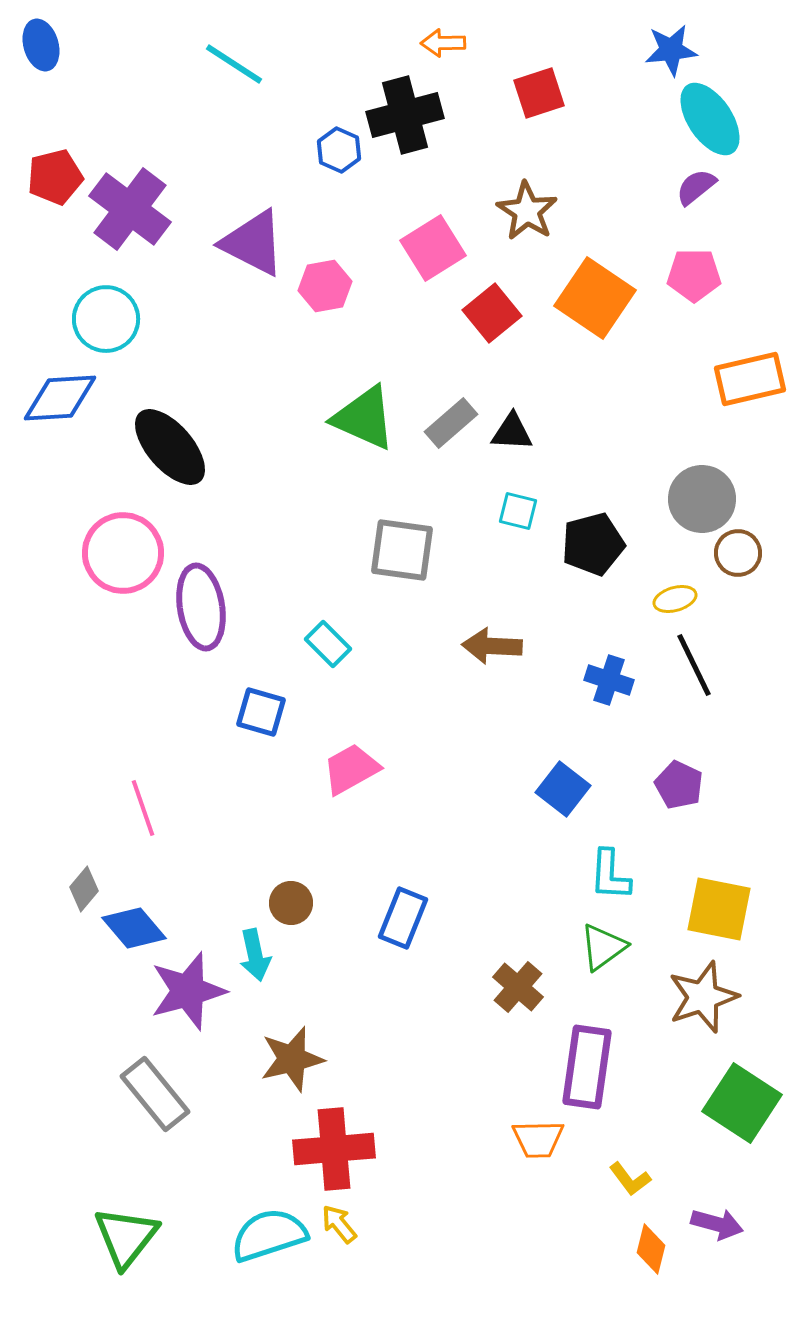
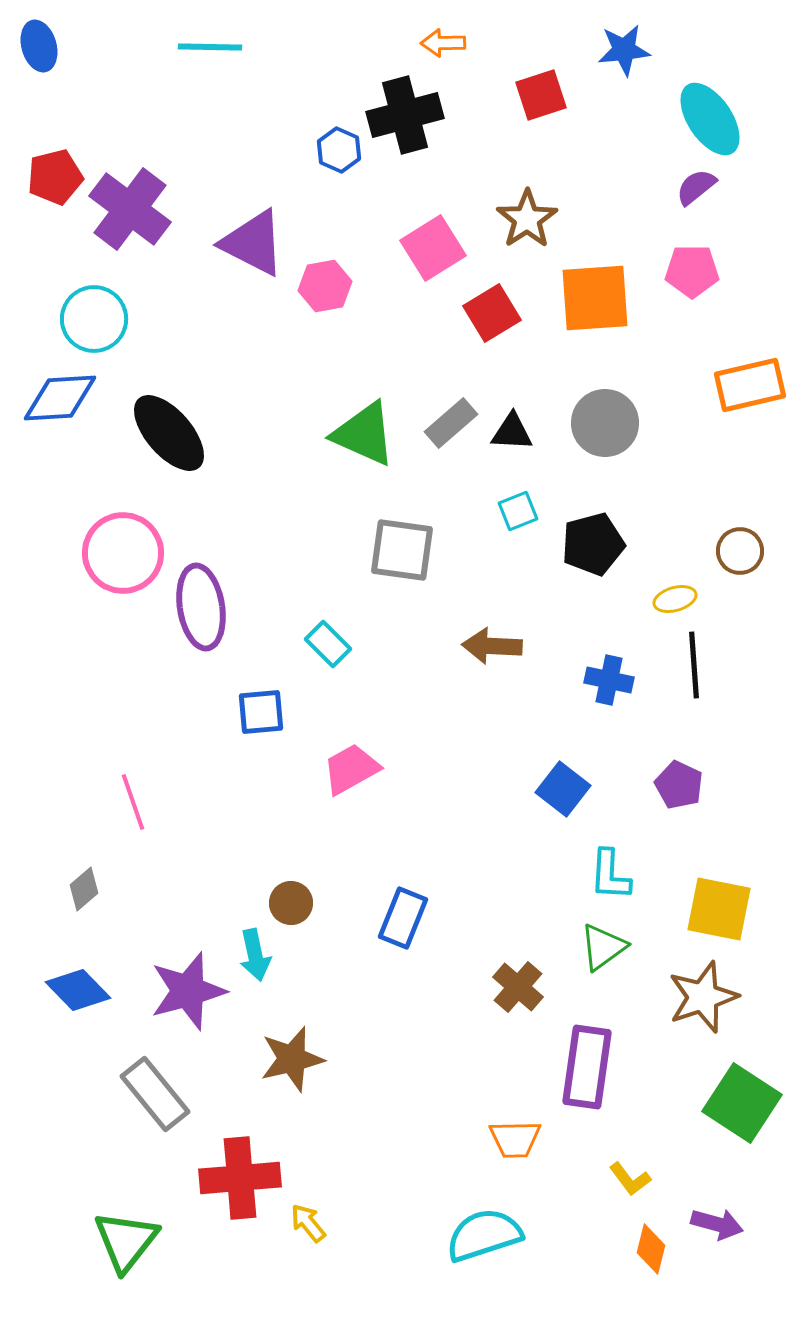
blue ellipse at (41, 45): moved 2 px left, 1 px down
blue star at (671, 50): moved 47 px left
cyan line at (234, 64): moved 24 px left, 17 px up; rotated 32 degrees counterclockwise
red square at (539, 93): moved 2 px right, 2 px down
brown star at (527, 211): moved 8 px down; rotated 6 degrees clockwise
pink pentagon at (694, 275): moved 2 px left, 4 px up
orange square at (595, 298): rotated 38 degrees counterclockwise
red square at (492, 313): rotated 8 degrees clockwise
cyan circle at (106, 319): moved 12 px left
orange rectangle at (750, 379): moved 6 px down
green triangle at (364, 418): moved 16 px down
black ellipse at (170, 447): moved 1 px left, 14 px up
gray circle at (702, 499): moved 97 px left, 76 px up
cyan square at (518, 511): rotated 36 degrees counterclockwise
brown circle at (738, 553): moved 2 px right, 2 px up
black line at (694, 665): rotated 22 degrees clockwise
blue cross at (609, 680): rotated 6 degrees counterclockwise
blue square at (261, 712): rotated 21 degrees counterclockwise
pink line at (143, 808): moved 10 px left, 6 px up
gray diamond at (84, 889): rotated 9 degrees clockwise
blue diamond at (134, 928): moved 56 px left, 62 px down; rotated 4 degrees counterclockwise
orange trapezoid at (538, 1139): moved 23 px left
red cross at (334, 1149): moved 94 px left, 29 px down
yellow arrow at (339, 1224): moved 31 px left, 1 px up
cyan semicircle at (269, 1235): moved 215 px right
green triangle at (126, 1237): moved 4 px down
